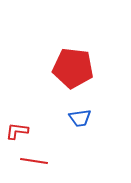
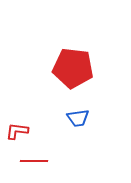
blue trapezoid: moved 2 px left
red line: rotated 8 degrees counterclockwise
